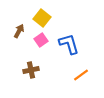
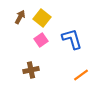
brown arrow: moved 1 px right, 14 px up
blue L-shape: moved 3 px right, 5 px up
